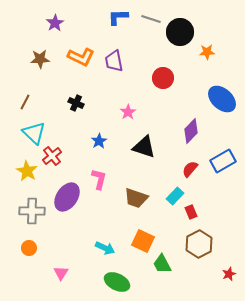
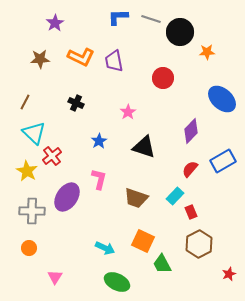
pink triangle: moved 6 px left, 4 px down
